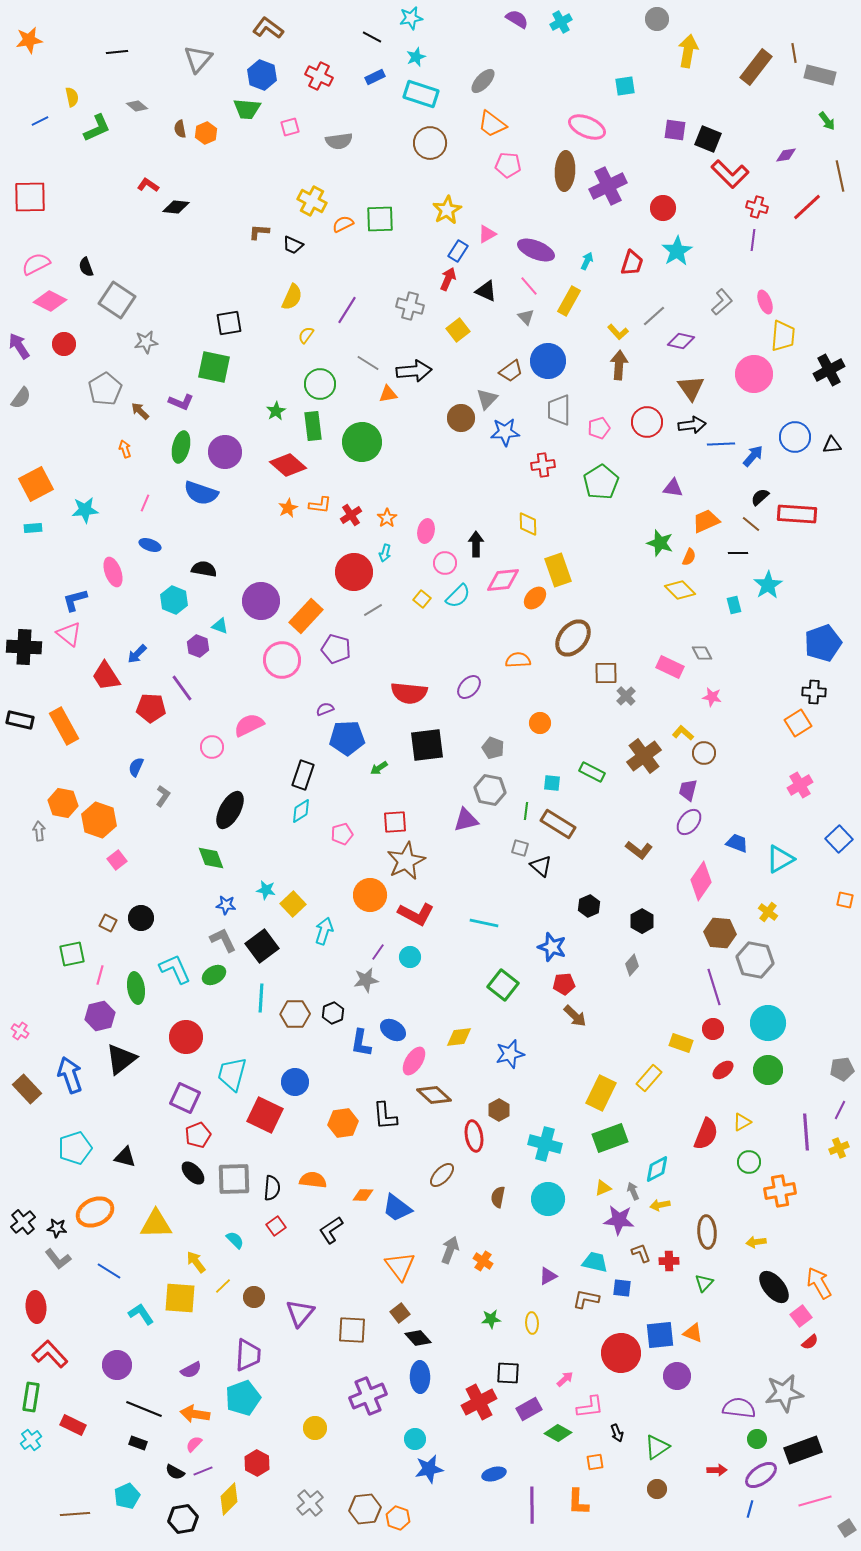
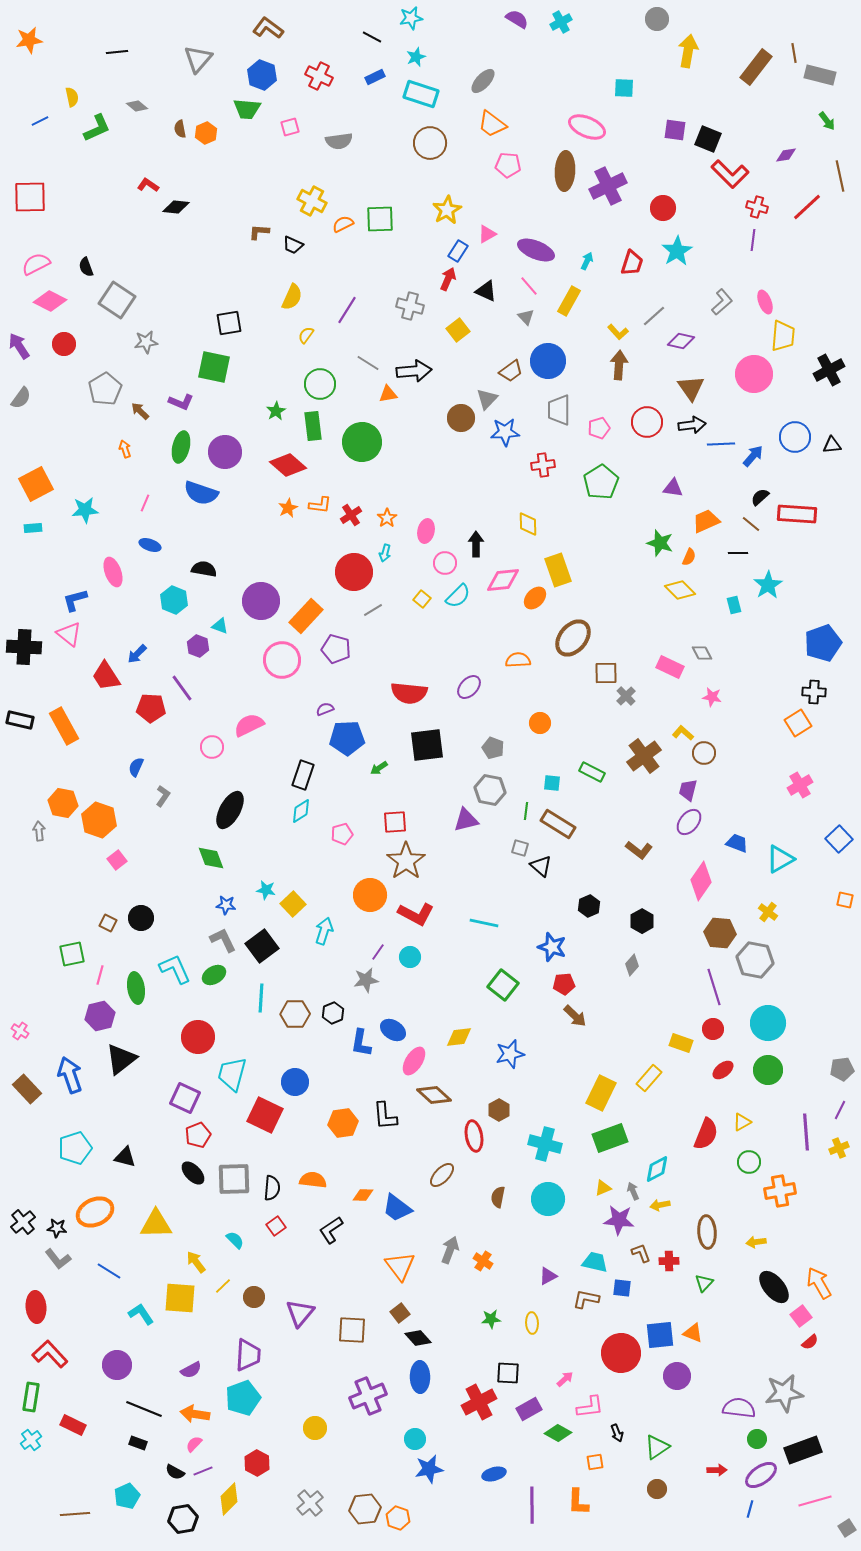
cyan square at (625, 86): moved 1 px left, 2 px down; rotated 10 degrees clockwise
brown star at (406, 861): rotated 9 degrees counterclockwise
red circle at (186, 1037): moved 12 px right
